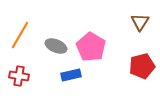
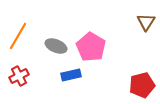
brown triangle: moved 6 px right
orange line: moved 2 px left, 1 px down
red pentagon: moved 19 px down
red cross: rotated 36 degrees counterclockwise
